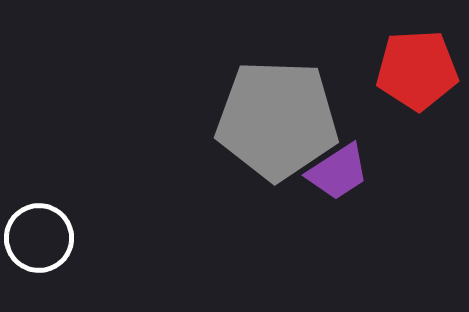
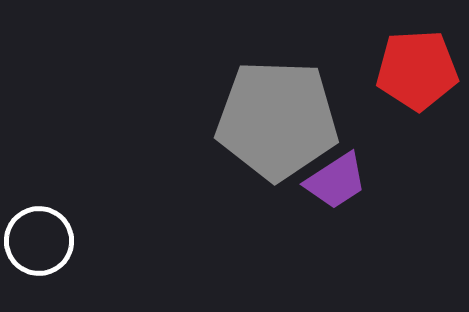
purple trapezoid: moved 2 px left, 9 px down
white circle: moved 3 px down
